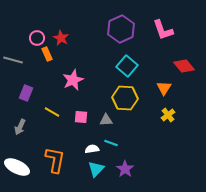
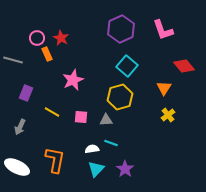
yellow hexagon: moved 5 px left, 1 px up; rotated 20 degrees counterclockwise
